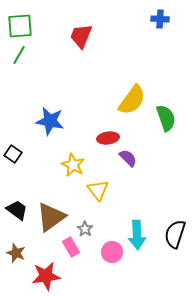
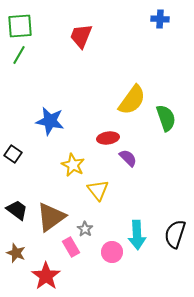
red star: rotated 28 degrees counterclockwise
